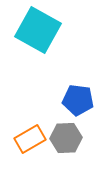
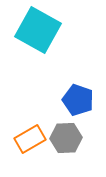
blue pentagon: rotated 12 degrees clockwise
